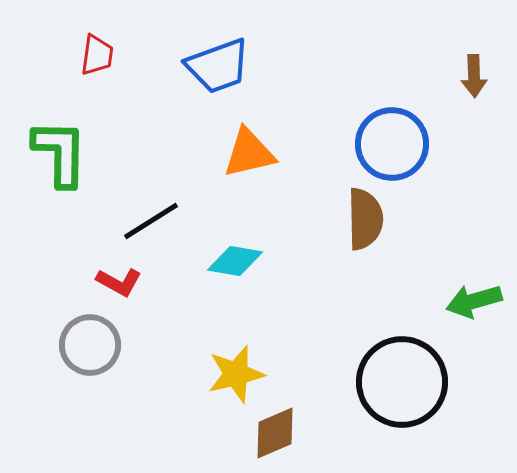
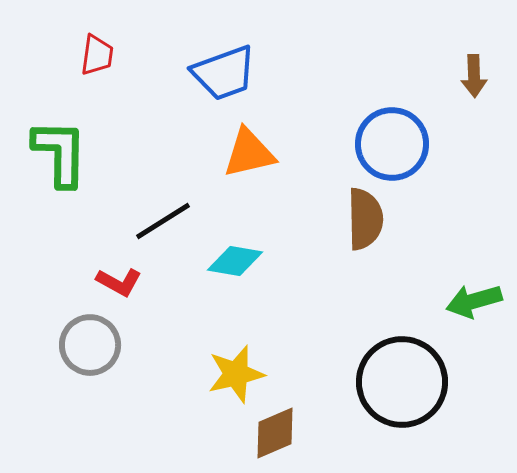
blue trapezoid: moved 6 px right, 7 px down
black line: moved 12 px right
